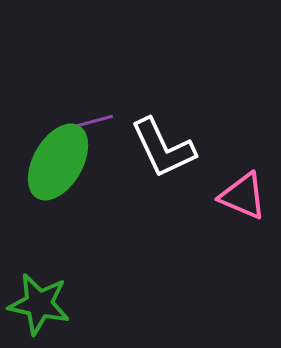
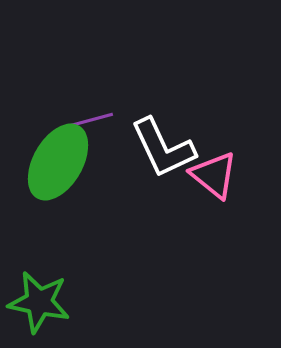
purple line: moved 2 px up
pink triangle: moved 29 px left, 21 px up; rotated 16 degrees clockwise
green star: moved 2 px up
